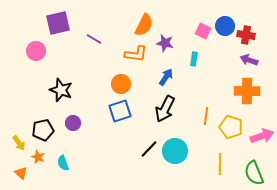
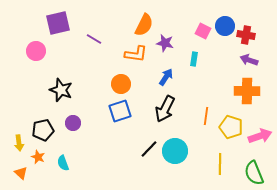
pink arrow: moved 2 px left
yellow arrow: rotated 28 degrees clockwise
